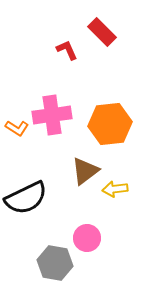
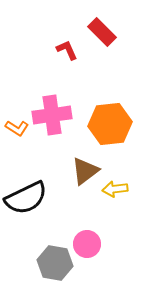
pink circle: moved 6 px down
